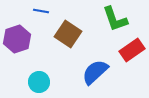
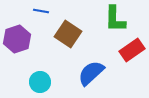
green L-shape: rotated 20 degrees clockwise
blue semicircle: moved 4 px left, 1 px down
cyan circle: moved 1 px right
